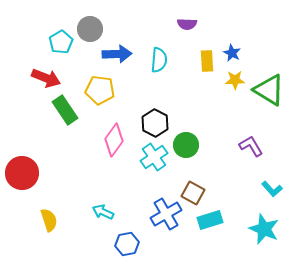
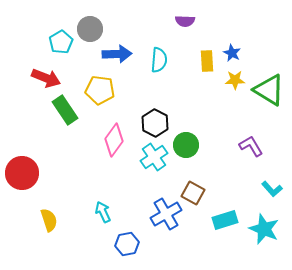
purple semicircle: moved 2 px left, 3 px up
cyan arrow: rotated 40 degrees clockwise
cyan rectangle: moved 15 px right
